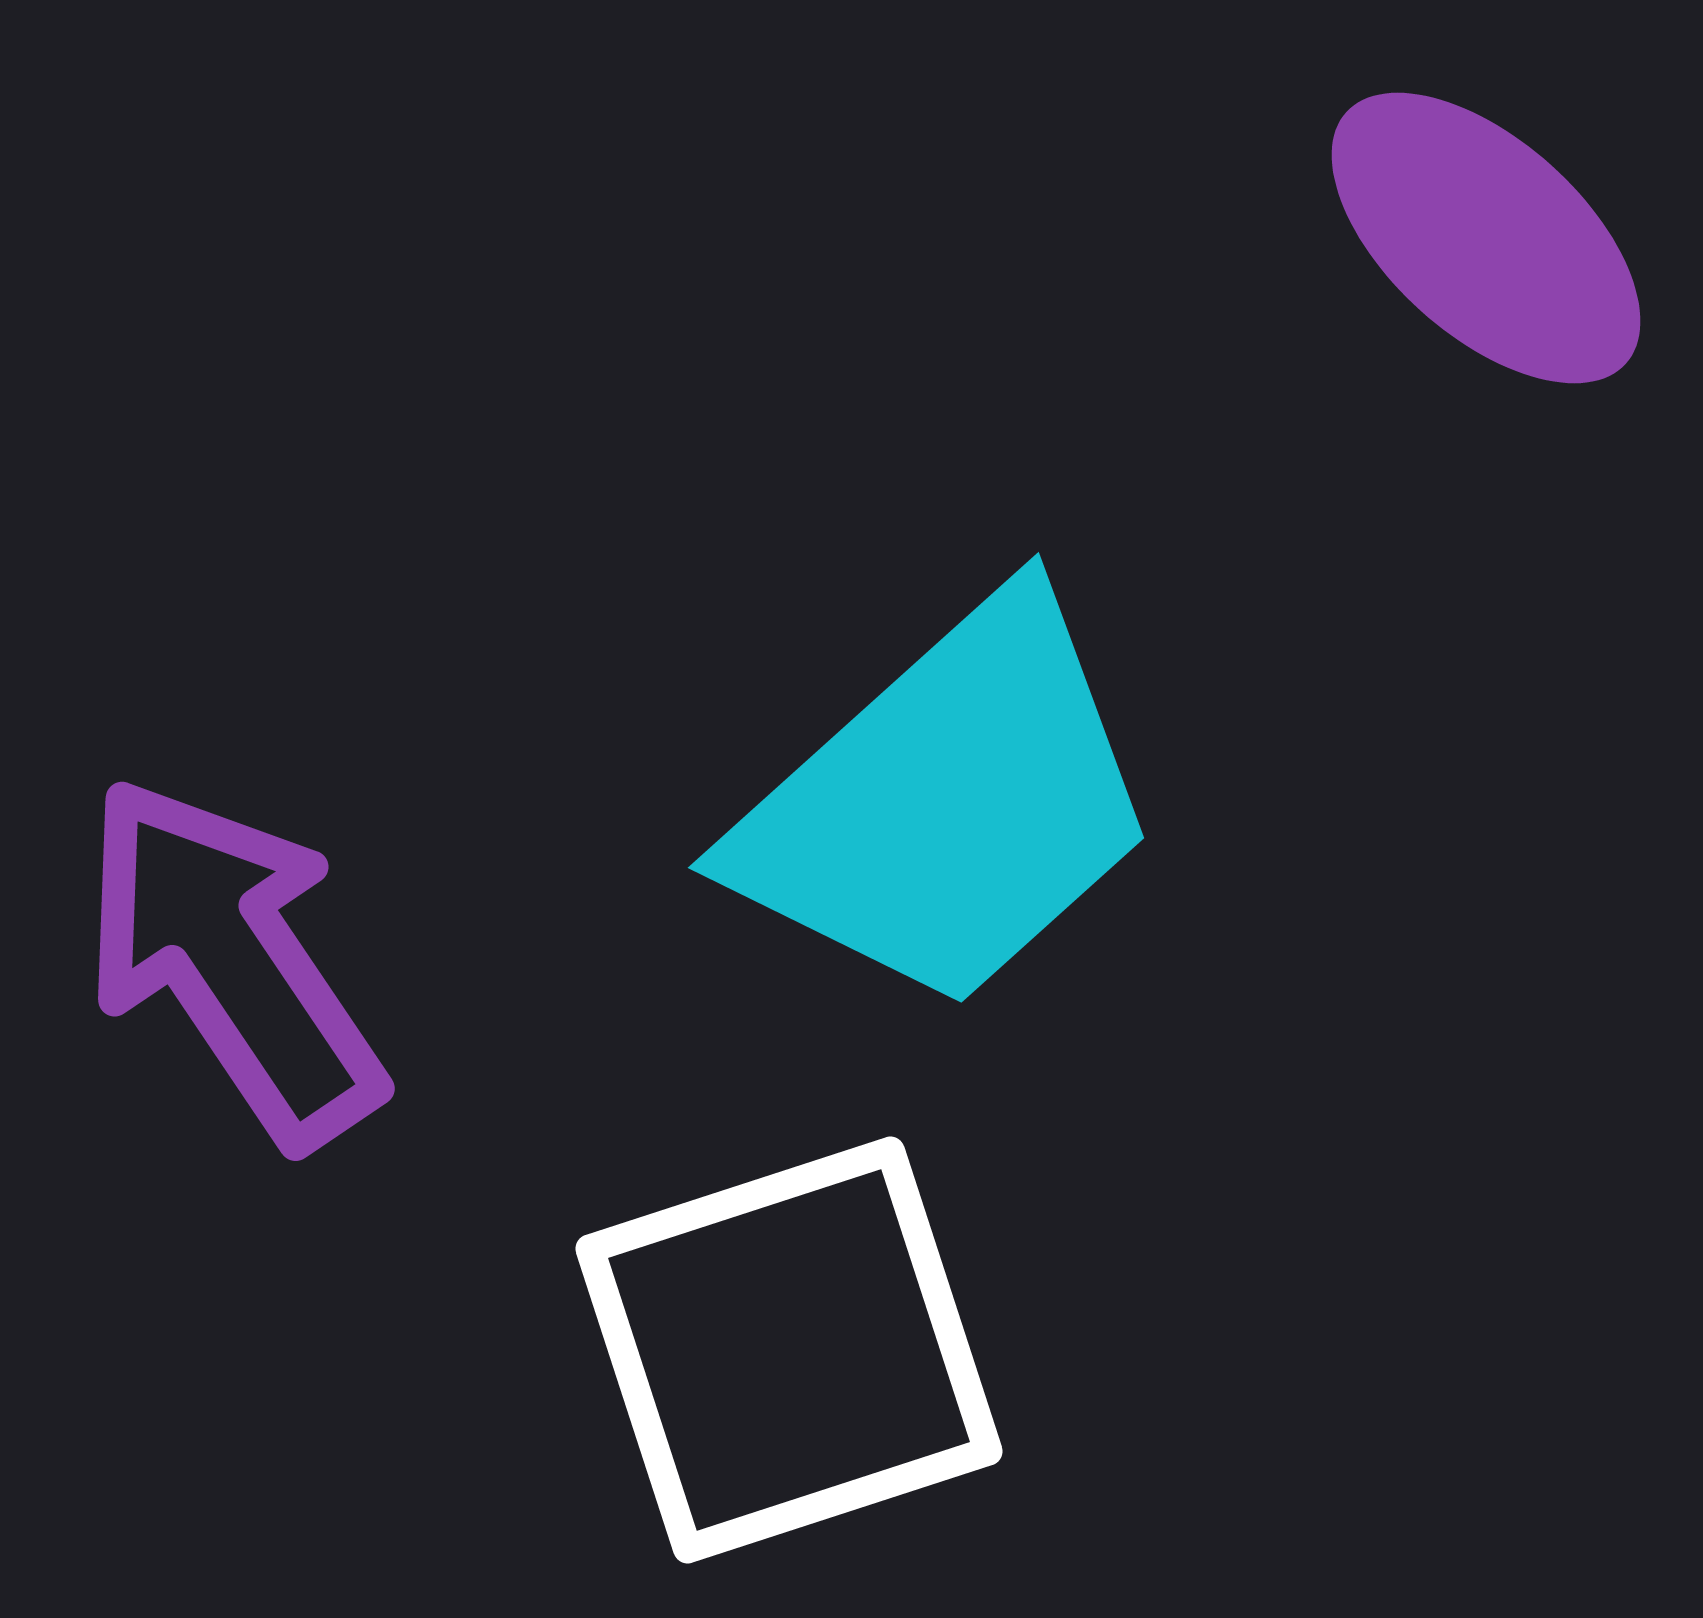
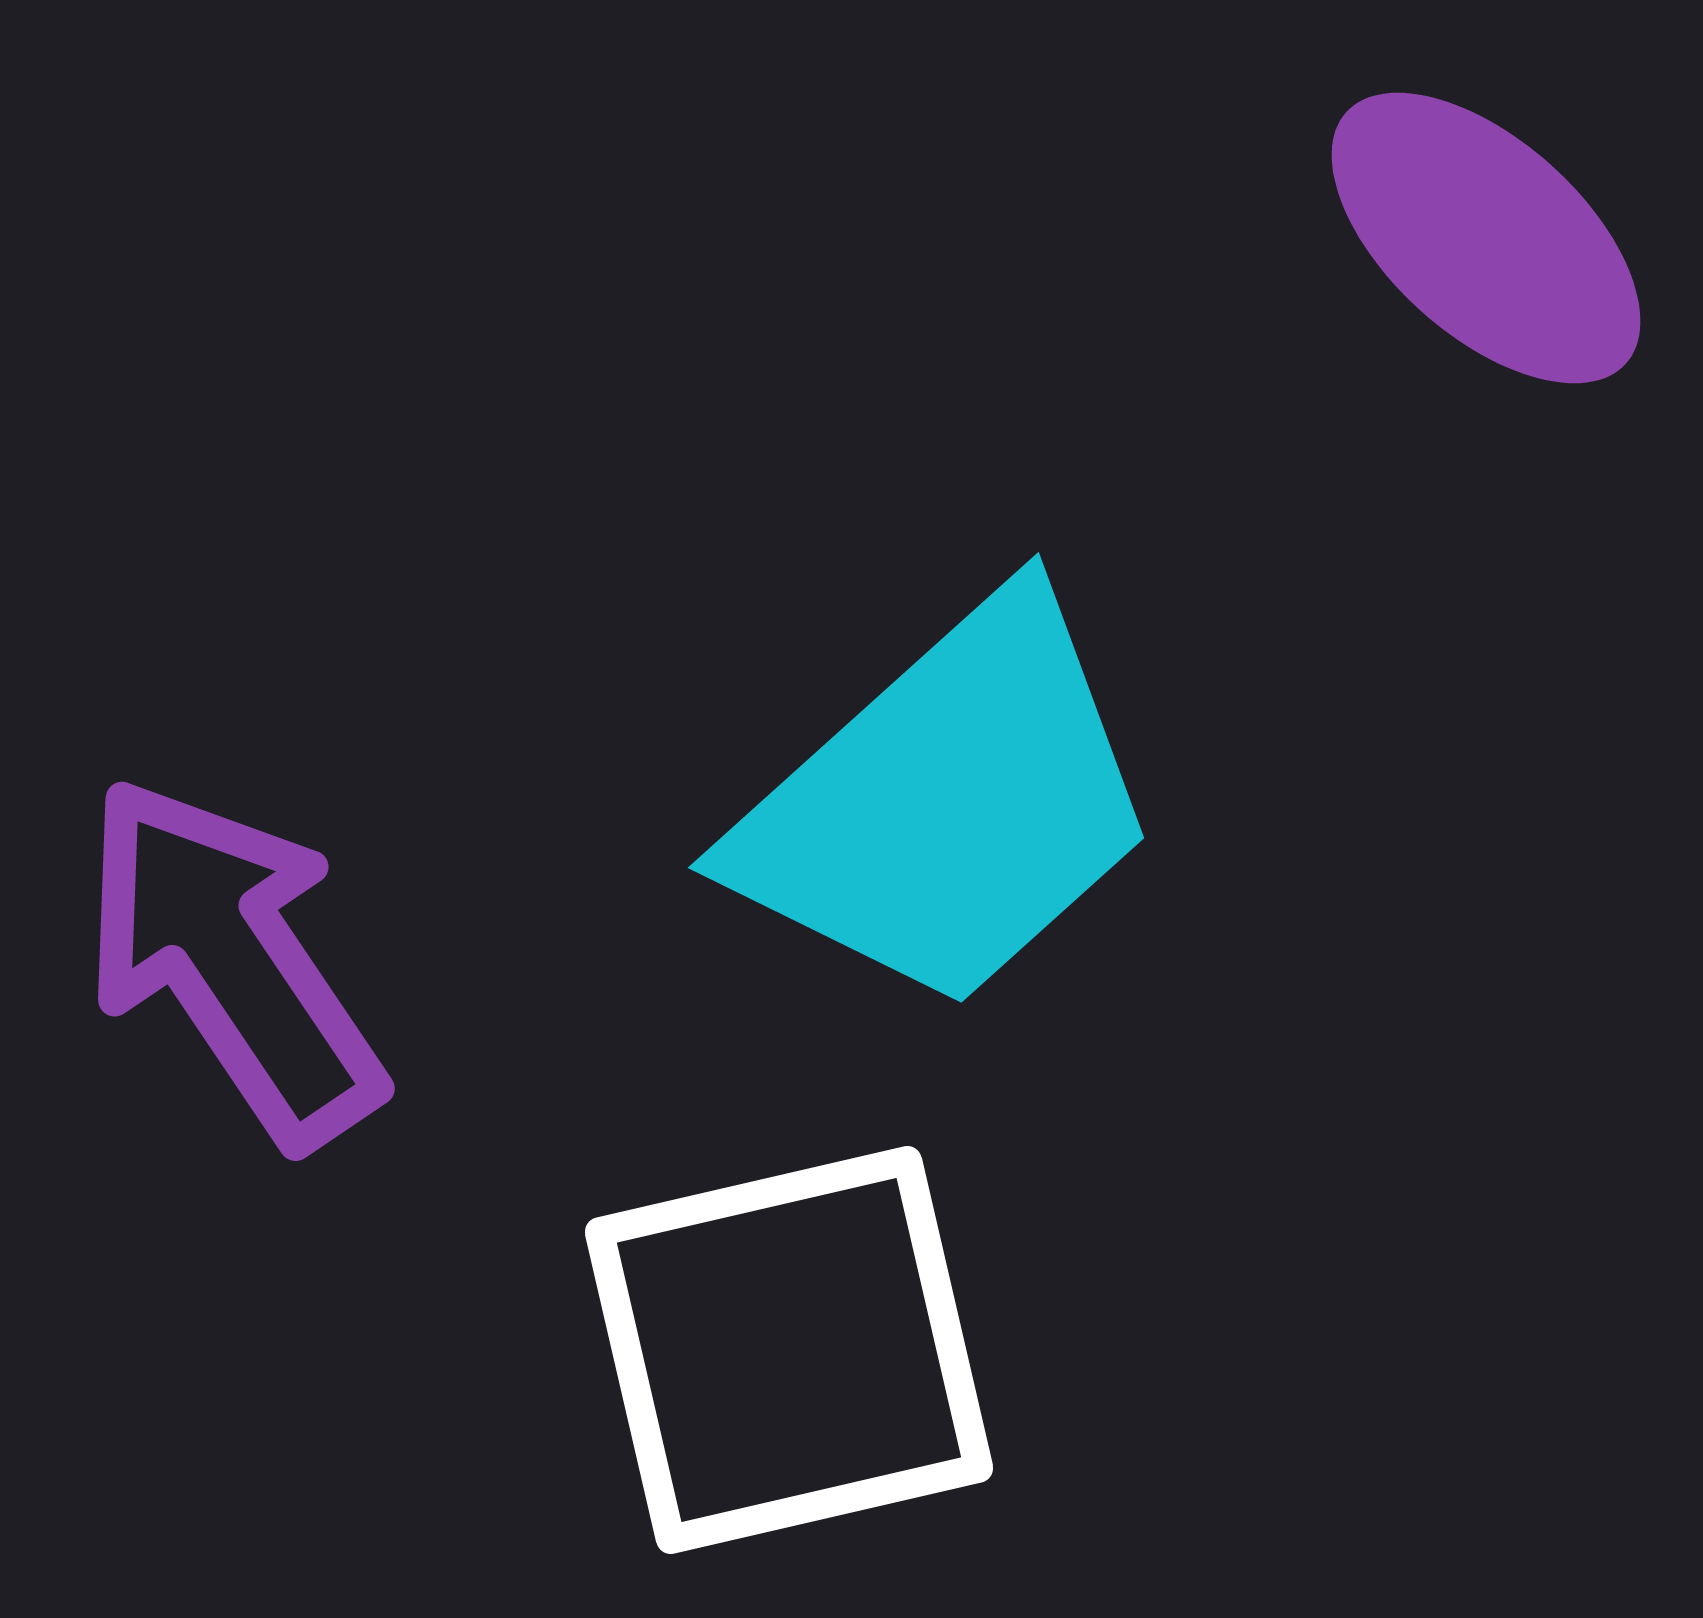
white square: rotated 5 degrees clockwise
